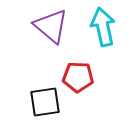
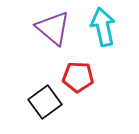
purple triangle: moved 2 px right, 2 px down
black square: rotated 28 degrees counterclockwise
